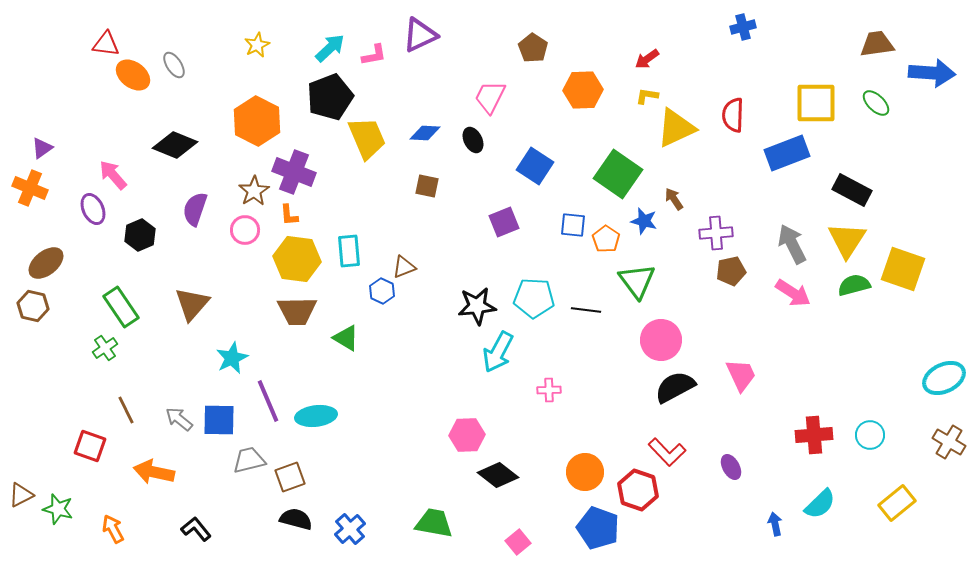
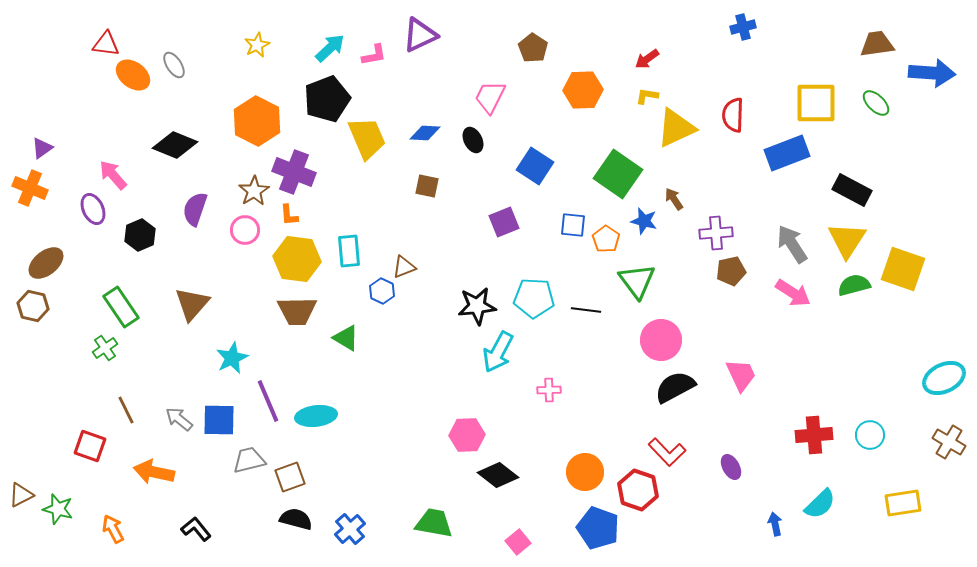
black pentagon at (330, 97): moved 3 px left, 2 px down
gray arrow at (792, 244): rotated 6 degrees counterclockwise
yellow rectangle at (897, 503): moved 6 px right; rotated 30 degrees clockwise
